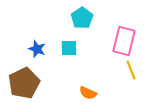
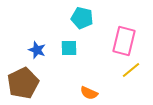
cyan pentagon: rotated 25 degrees counterclockwise
blue star: moved 1 px down
yellow line: rotated 72 degrees clockwise
brown pentagon: moved 1 px left
orange semicircle: moved 1 px right
